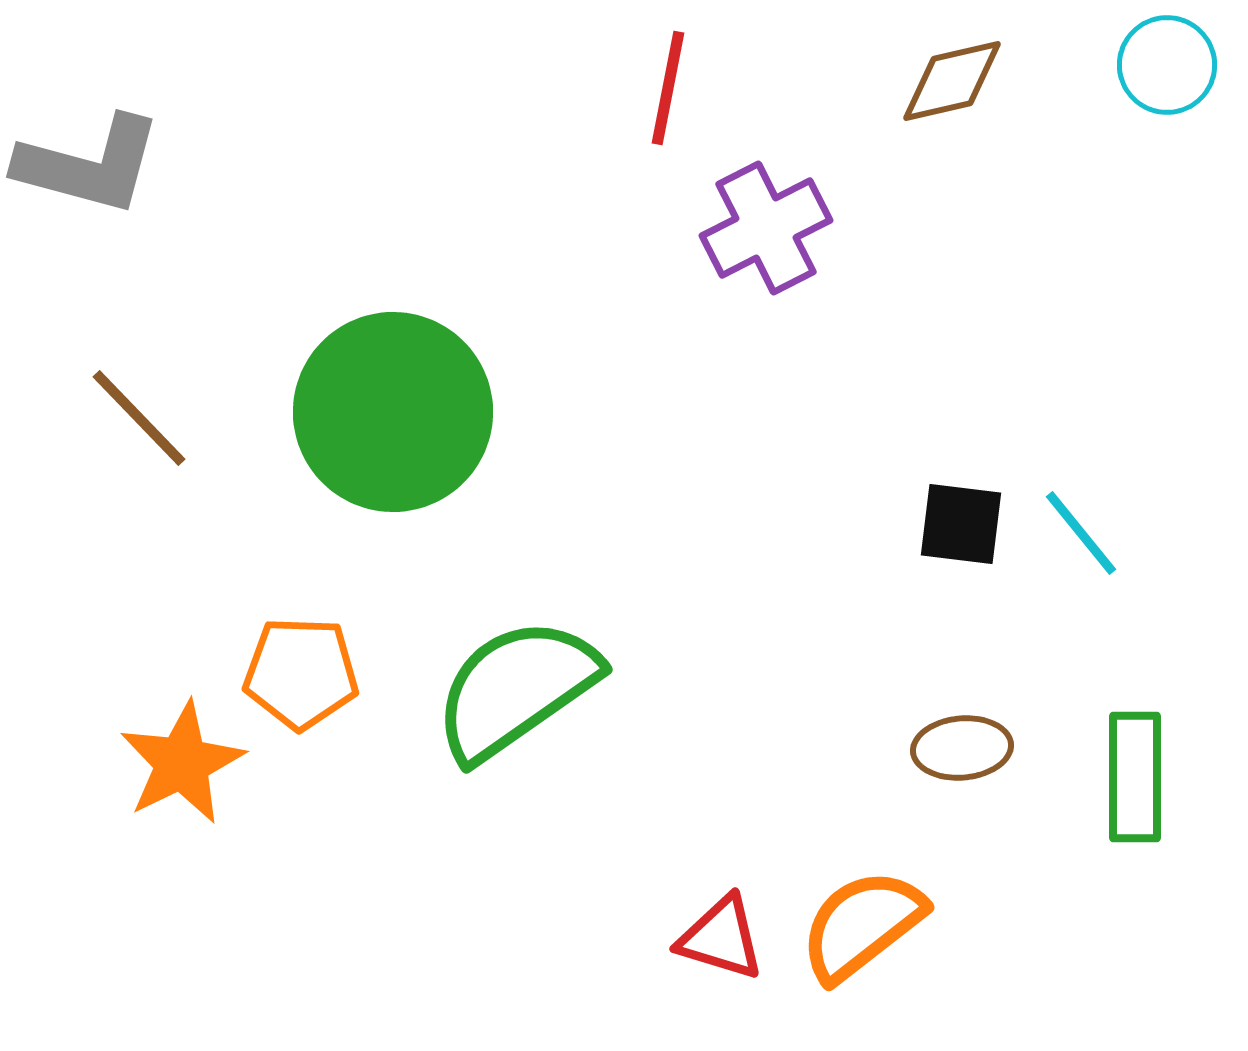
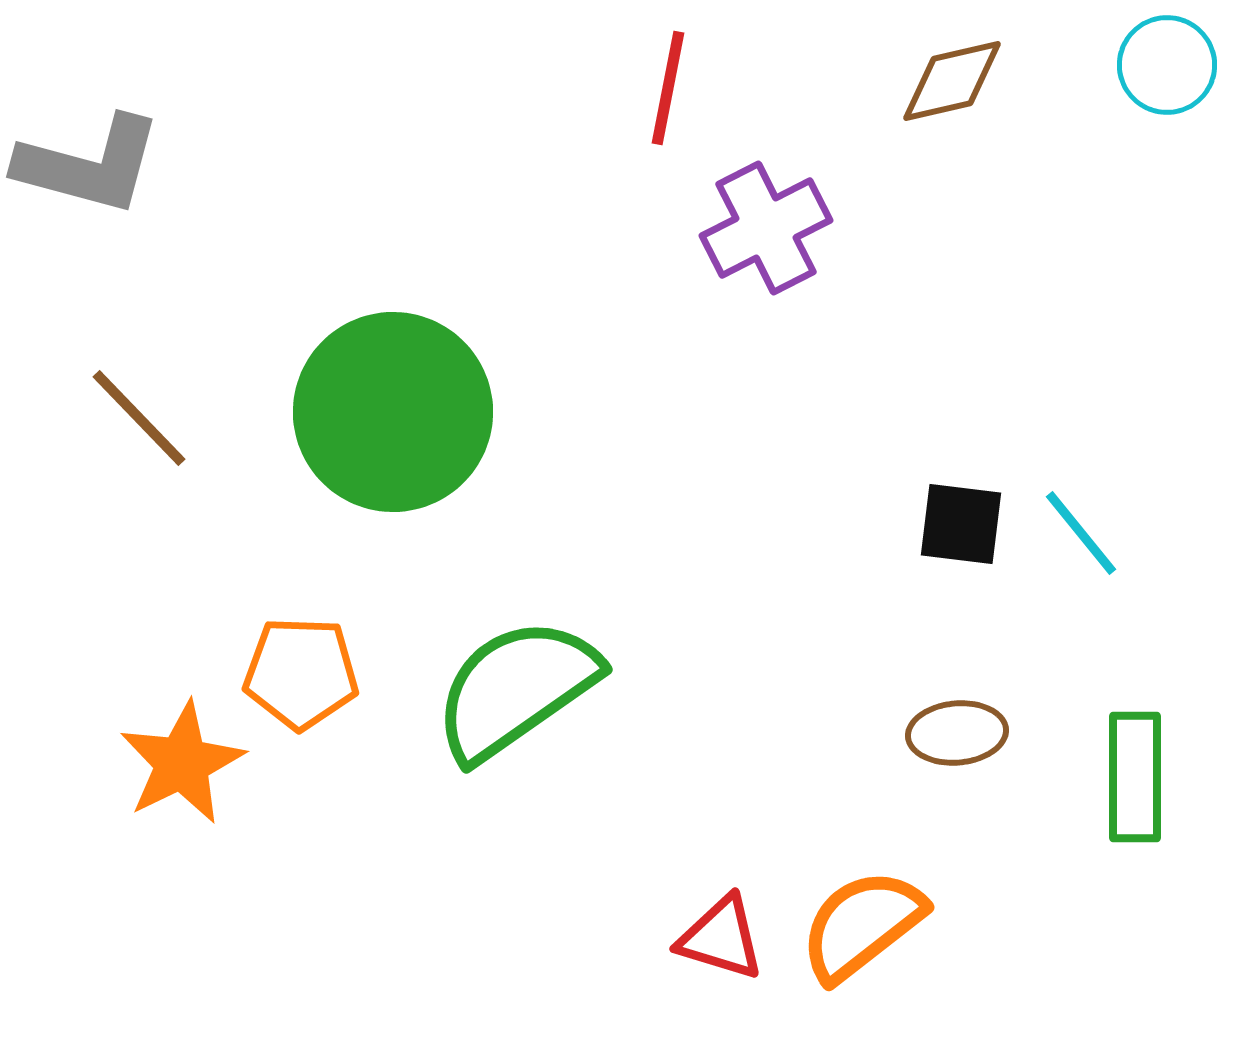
brown ellipse: moved 5 px left, 15 px up
